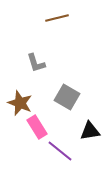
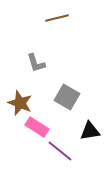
pink rectangle: rotated 25 degrees counterclockwise
